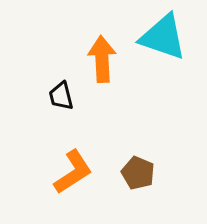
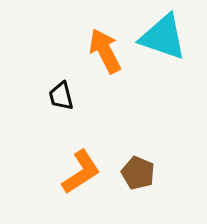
orange arrow: moved 3 px right, 8 px up; rotated 24 degrees counterclockwise
orange L-shape: moved 8 px right
